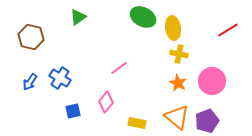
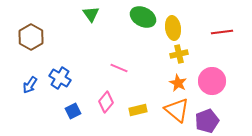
green triangle: moved 13 px right, 3 px up; rotated 30 degrees counterclockwise
red line: moved 6 px left, 2 px down; rotated 25 degrees clockwise
brown hexagon: rotated 15 degrees clockwise
yellow cross: rotated 24 degrees counterclockwise
pink line: rotated 60 degrees clockwise
blue arrow: moved 3 px down
blue square: rotated 14 degrees counterclockwise
orange triangle: moved 7 px up
yellow rectangle: moved 1 px right, 13 px up; rotated 24 degrees counterclockwise
